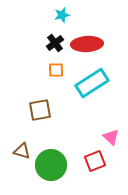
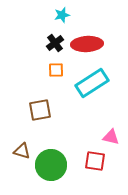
pink triangle: rotated 30 degrees counterclockwise
red square: rotated 30 degrees clockwise
